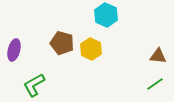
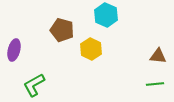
brown pentagon: moved 13 px up
green line: rotated 30 degrees clockwise
